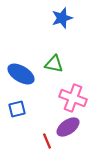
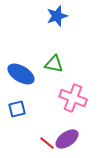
blue star: moved 5 px left, 2 px up
purple ellipse: moved 1 px left, 12 px down
red line: moved 2 px down; rotated 28 degrees counterclockwise
